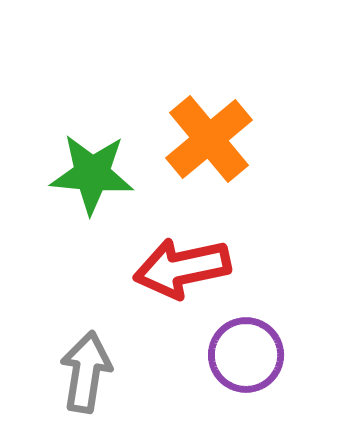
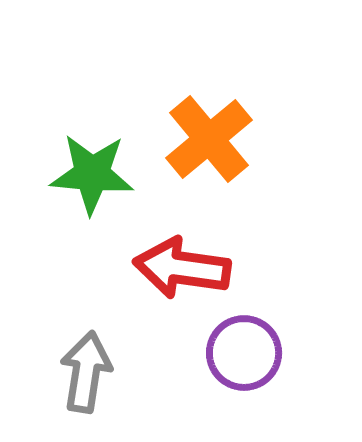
red arrow: rotated 20 degrees clockwise
purple circle: moved 2 px left, 2 px up
